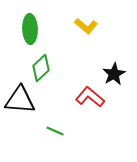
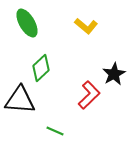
green ellipse: moved 3 px left, 6 px up; rotated 28 degrees counterclockwise
red L-shape: moved 1 px left, 2 px up; rotated 96 degrees clockwise
